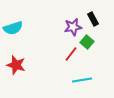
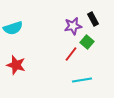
purple star: moved 1 px up
